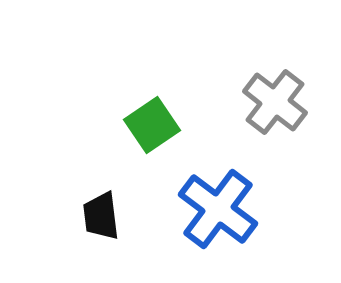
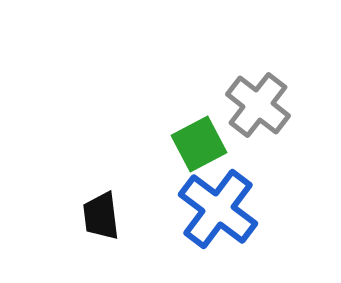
gray cross: moved 17 px left, 3 px down
green square: moved 47 px right, 19 px down; rotated 6 degrees clockwise
